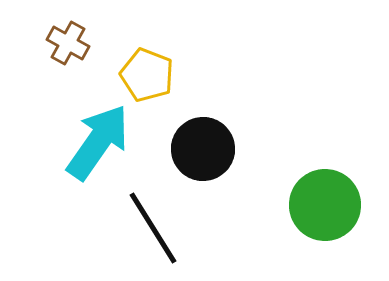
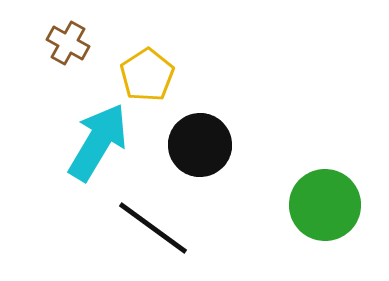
yellow pentagon: rotated 18 degrees clockwise
cyan arrow: rotated 4 degrees counterclockwise
black circle: moved 3 px left, 4 px up
black line: rotated 22 degrees counterclockwise
